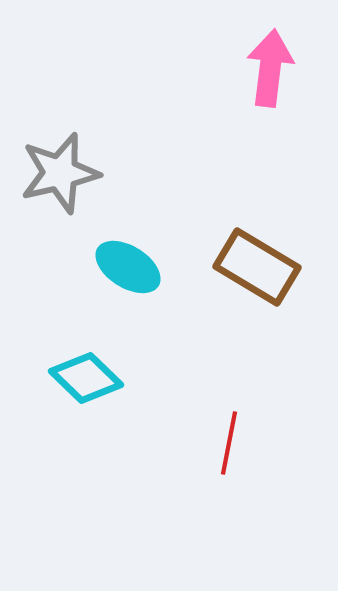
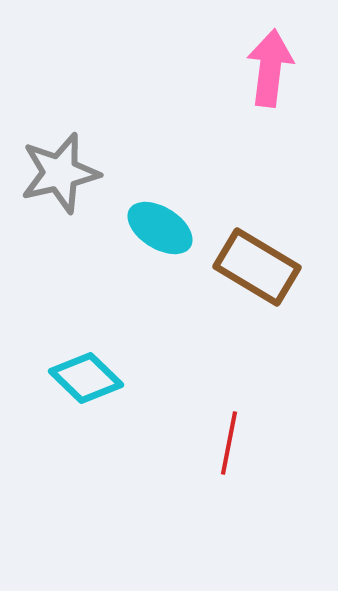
cyan ellipse: moved 32 px right, 39 px up
